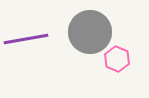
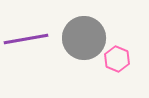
gray circle: moved 6 px left, 6 px down
